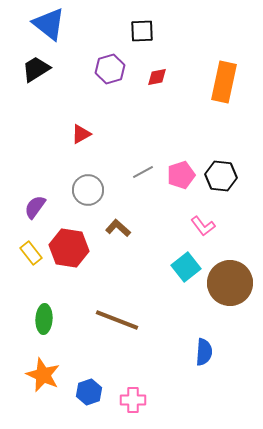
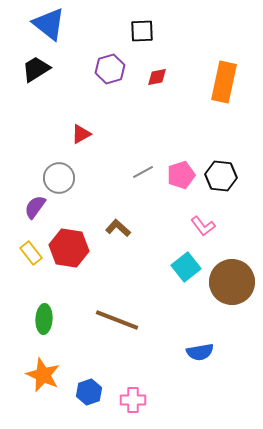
gray circle: moved 29 px left, 12 px up
brown circle: moved 2 px right, 1 px up
blue semicircle: moved 4 px left; rotated 76 degrees clockwise
